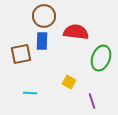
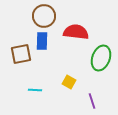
cyan line: moved 5 px right, 3 px up
